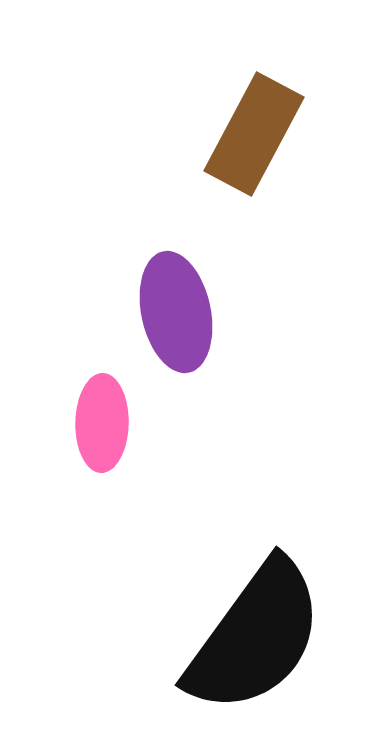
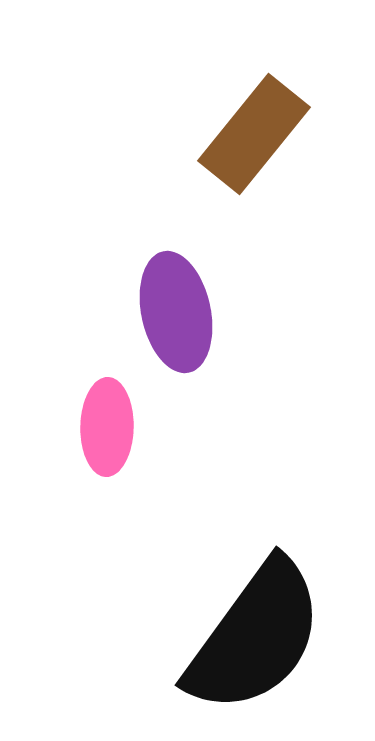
brown rectangle: rotated 11 degrees clockwise
pink ellipse: moved 5 px right, 4 px down
